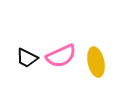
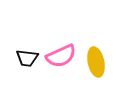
black trapezoid: rotated 20 degrees counterclockwise
